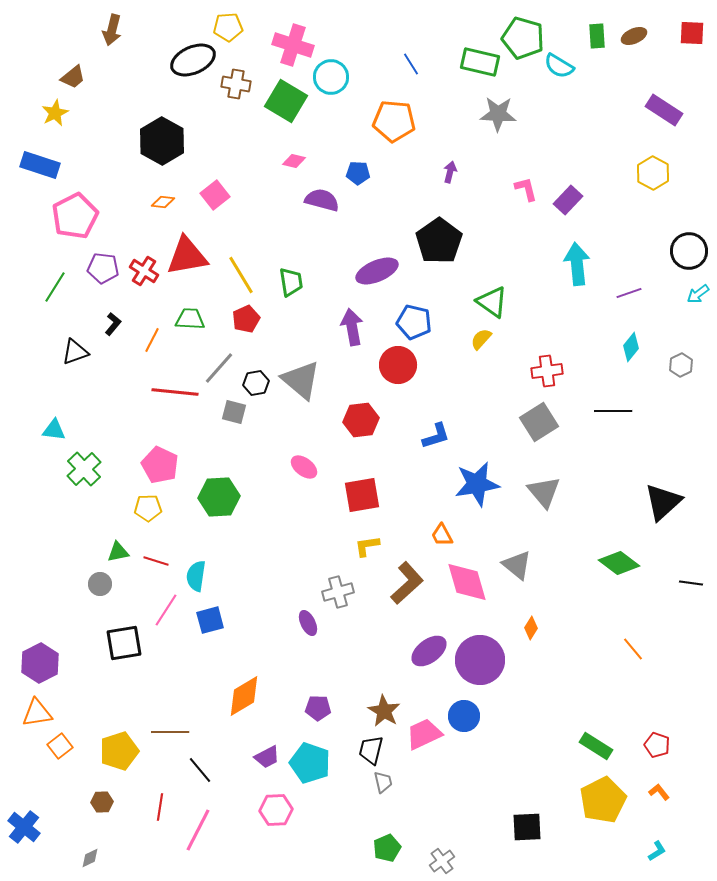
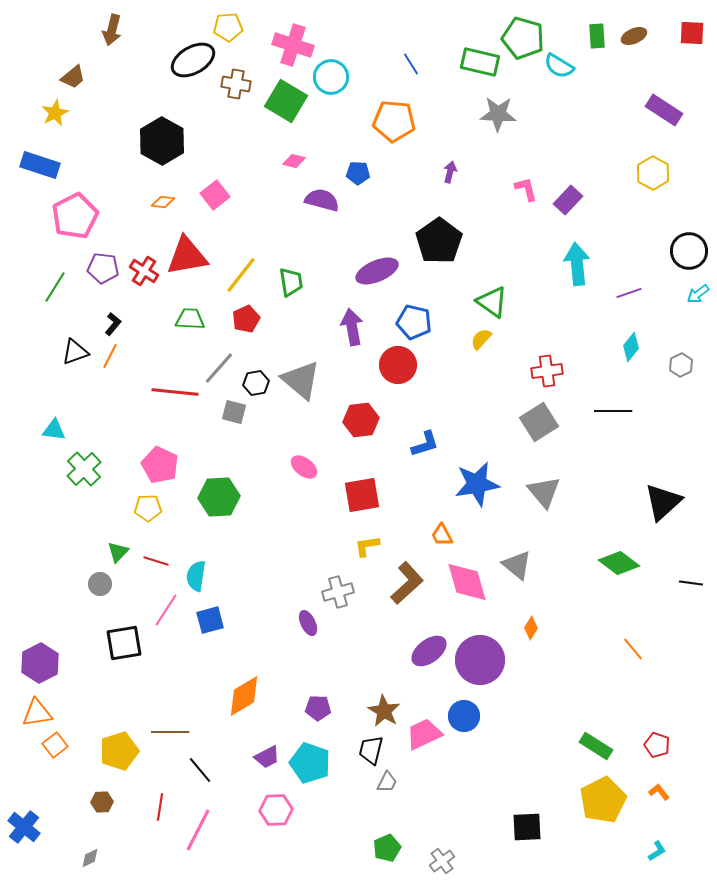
black ellipse at (193, 60): rotated 6 degrees counterclockwise
yellow line at (241, 275): rotated 69 degrees clockwise
orange line at (152, 340): moved 42 px left, 16 px down
blue L-shape at (436, 436): moved 11 px left, 8 px down
green triangle at (118, 552): rotated 35 degrees counterclockwise
orange square at (60, 746): moved 5 px left, 1 px up
gray trapezoid at (383, 782): moved 4 px right; rotated 40 degrees clockwise
